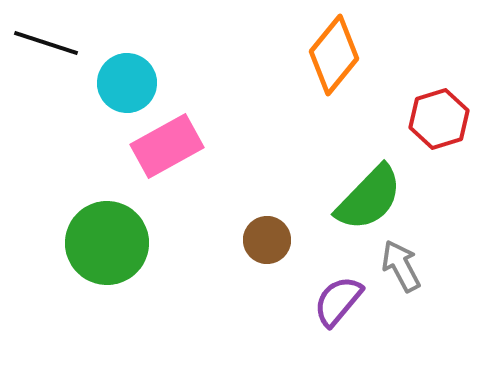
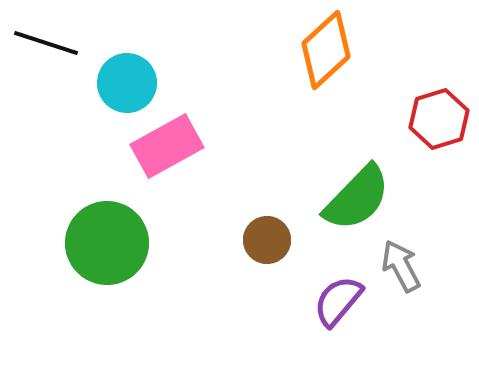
orange diamond: moved 8 px left, 5 px up; rotated 8 degrees clockwise
green semicircle: moved 12 px left
